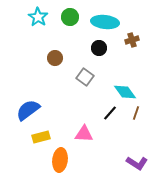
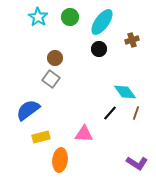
cyan ellipse: moved 3 px left; rotated 60 degrees counterclockwise
black circle: moved 1 px down
gray square: moved 34 px left, 2 px down
